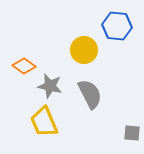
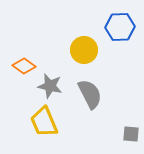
blue hexagon: moved 3 px right, 1 px down; rotated 8 degrees counterclockwise
gray square: moved 1 px left, 1 px down
